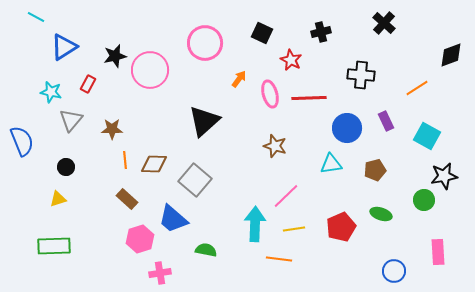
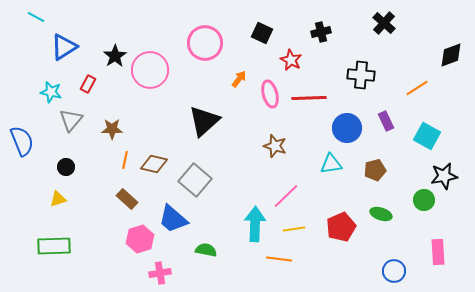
black star at (115, 56): rotated 20 degrees counterclockwise
orange line at (125, 160): rotated 18 degrees clockwise
brown diamond at (154, 164): rotated 12 degrees clockwise
